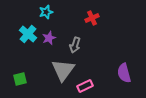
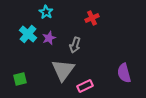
cyan star: rotated 24 degrees counterclockwise
